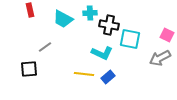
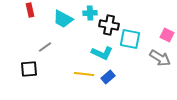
gray arrow: rotated 120 degrees counterclockwise
